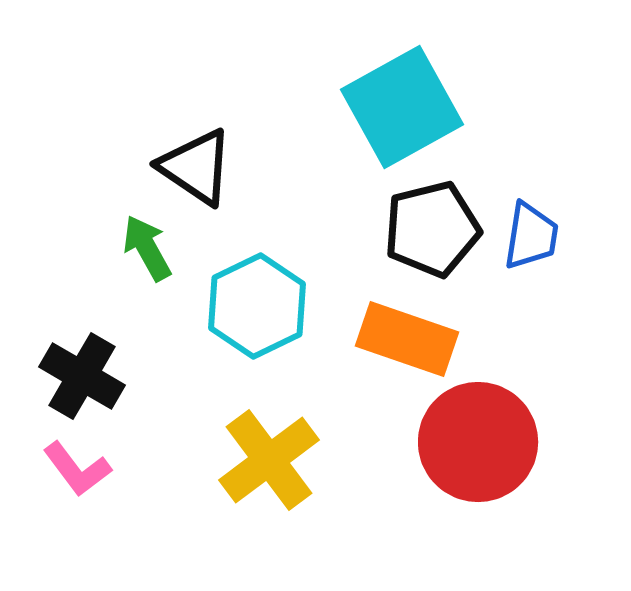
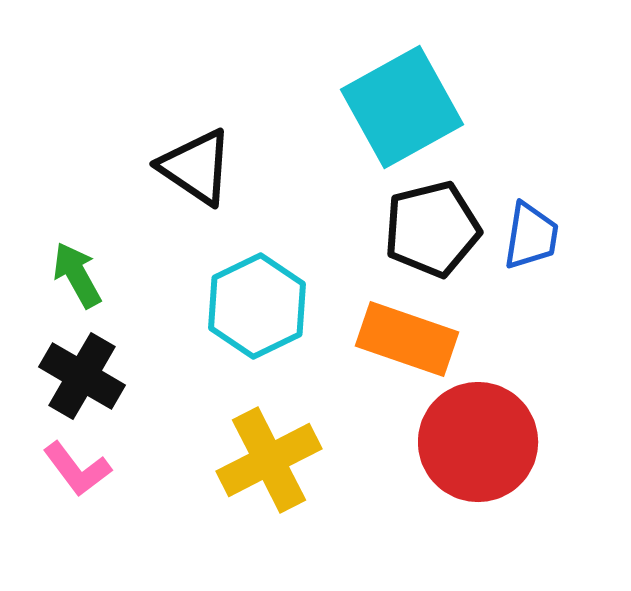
green arrow: moved 70 px left, 27 px down
yellow cross: rotated 10 degrees clockwise
